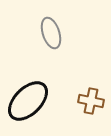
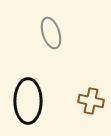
black ellipse: rotated 45 degrees counterclockwise
